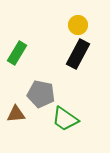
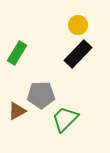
black rectangle: rotated 16 degrees clockwise
gray pentagon: moved 1 px down; rotated 12 degrees counterclockwise
brown triangle: moved 1 px right, 3 px up; rotated 24 degrees counterclockwise
green trapezoid: rotated 100 degrees clockwise
